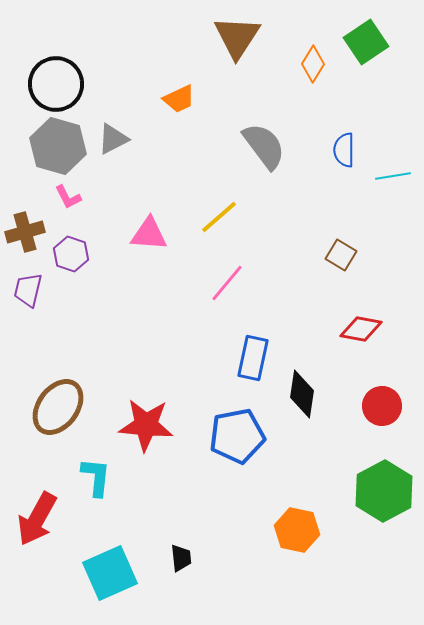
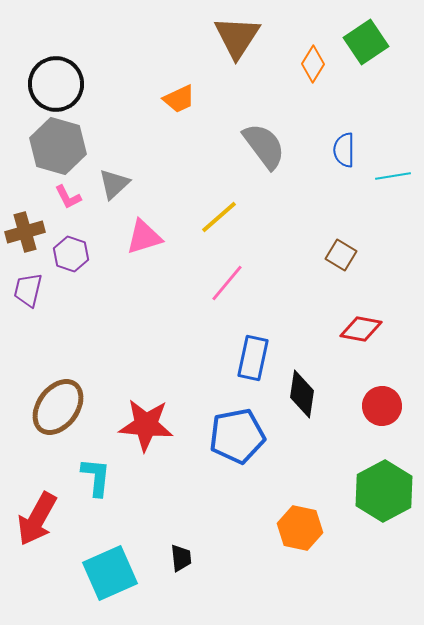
gray triangle: moved 1 px right, 45 px down; rotated 16 degrees counterclockwise
pink triangle: moved 5 px left, 3 px down; rotated 21 degrees counterclockwise
orange hexagon: moved 3 px right, 2 px up
